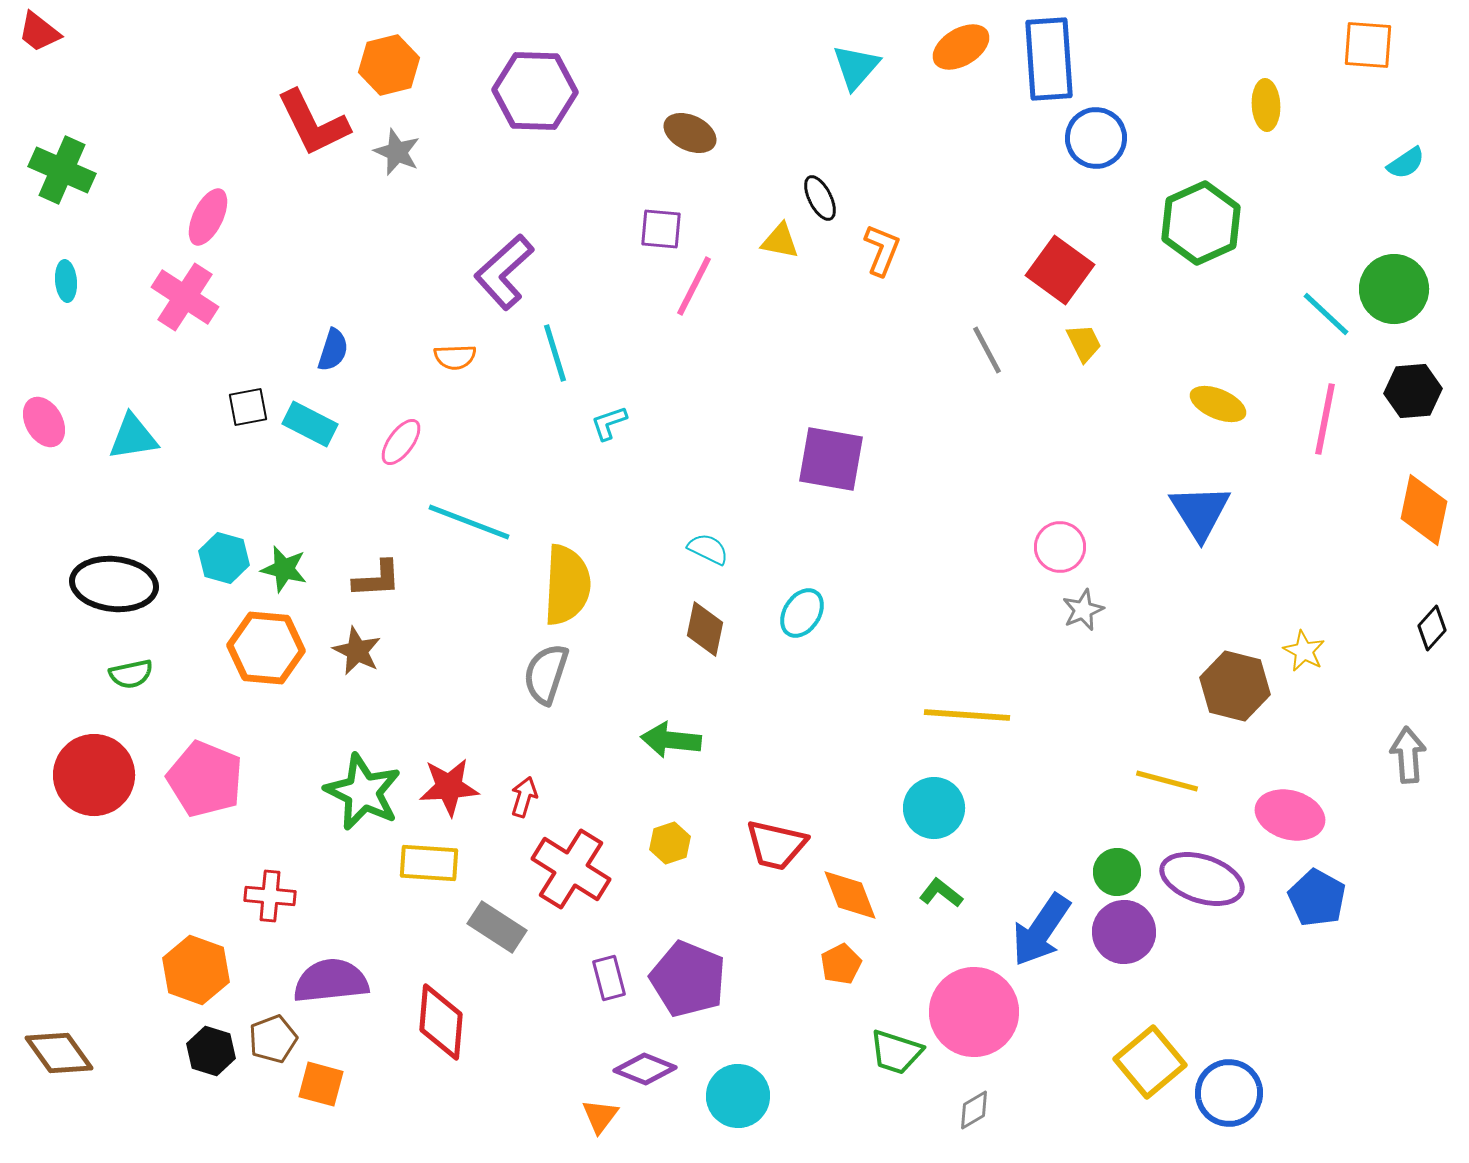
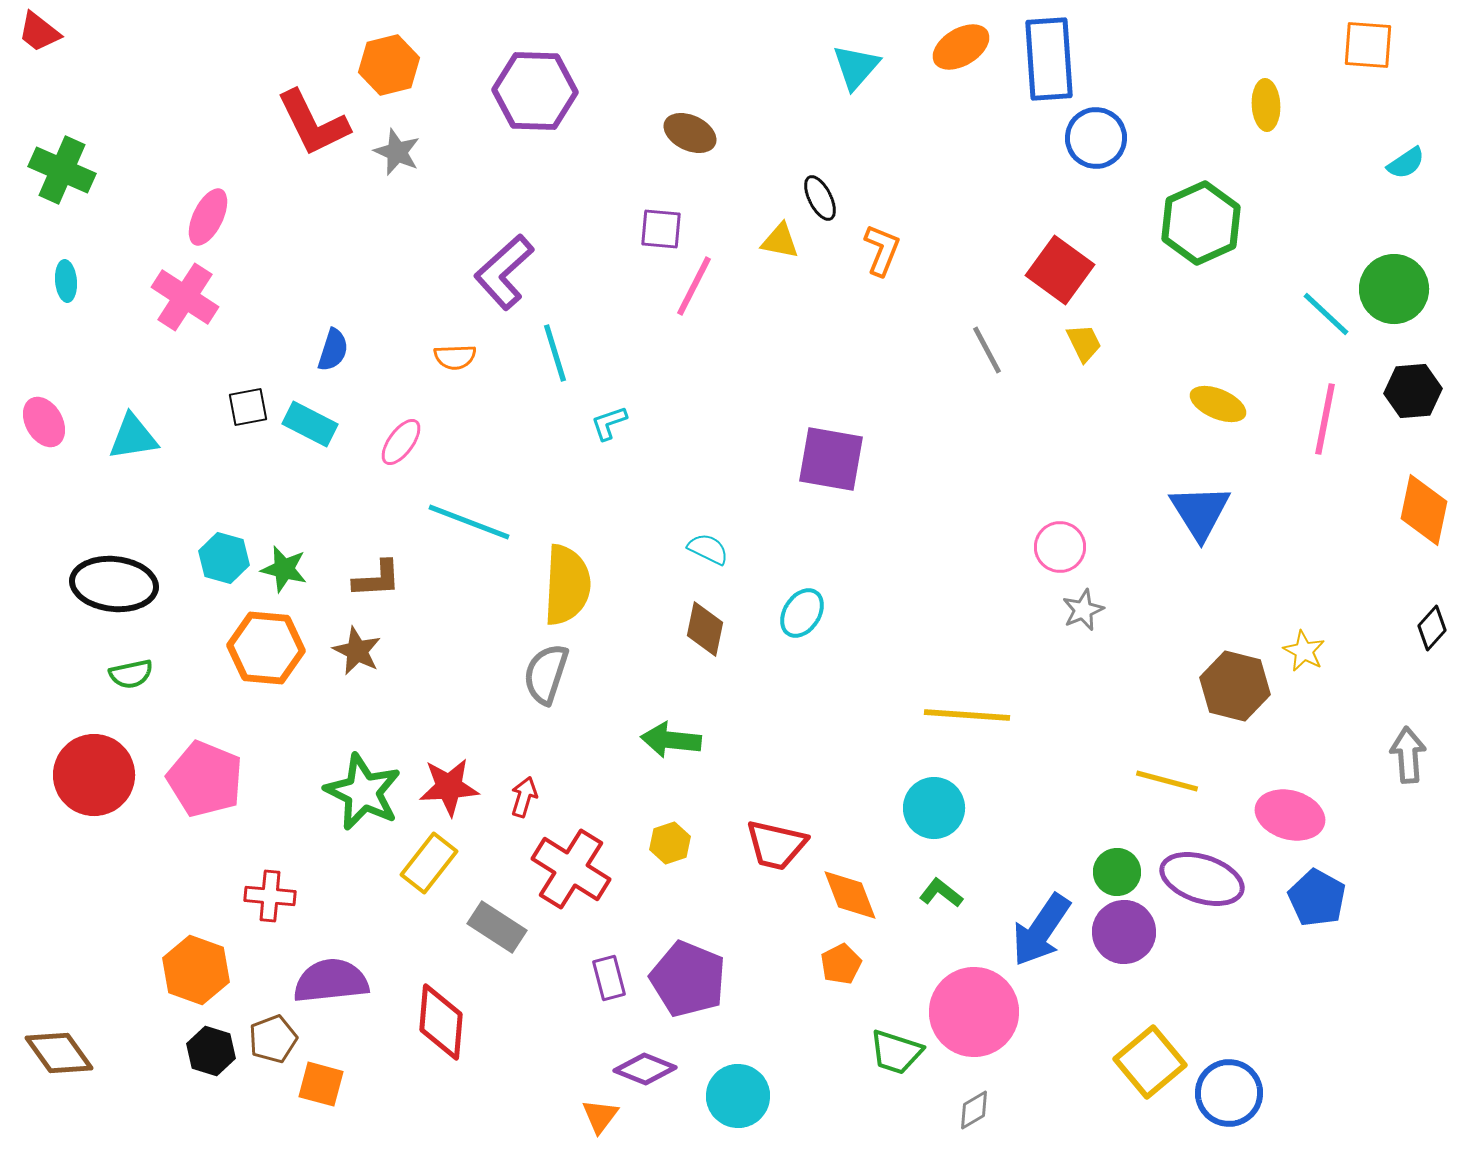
yellow rectangle at (429, 863): rotated 56 degrees counterclockwise
